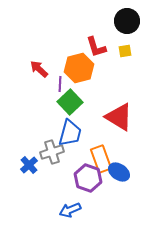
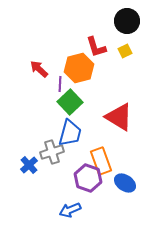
yellow square: rotated 16 degrees counterclockwise
orange rectangle: moved 2 px down
blue ellipse: moved 6 px right, 11 px down
